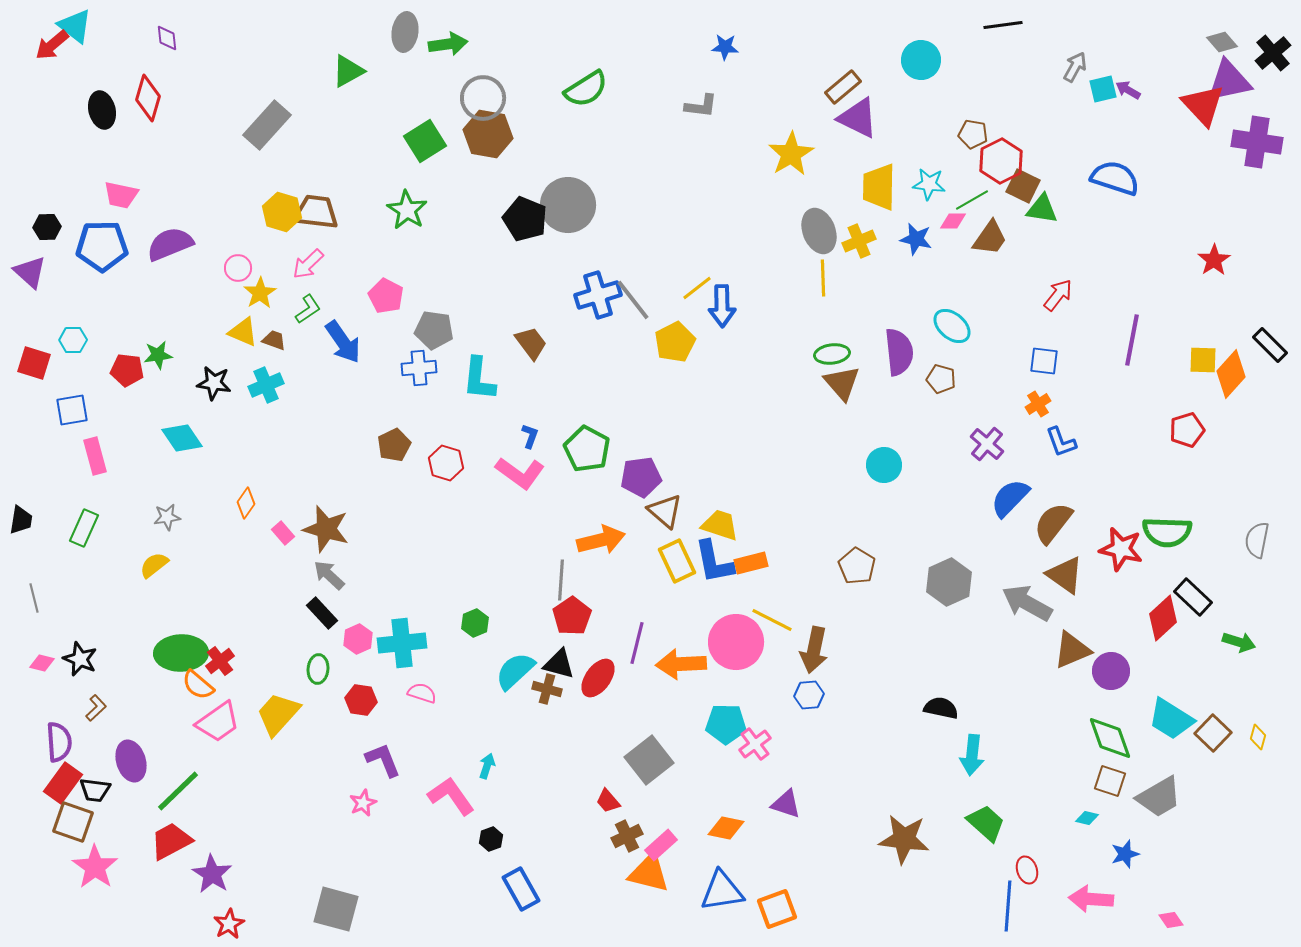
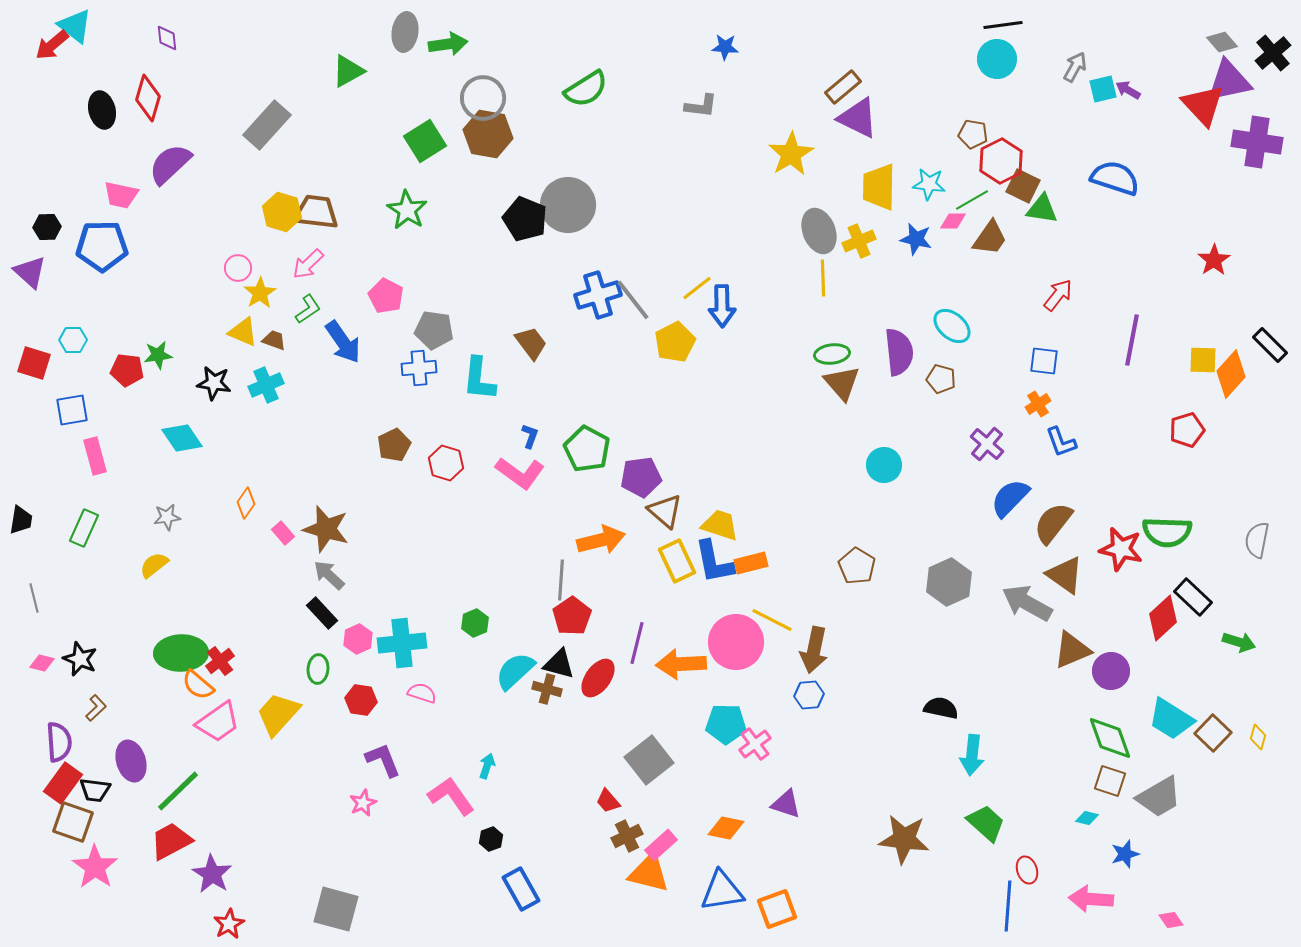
cyan circle at (921, 60): moved 76 px right, 1 px up
purple semicircle at (170, 244): moved 80 px up; rotated 21 degrees counterclockwise
